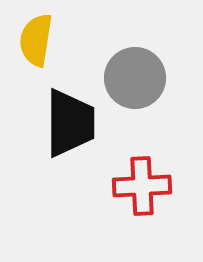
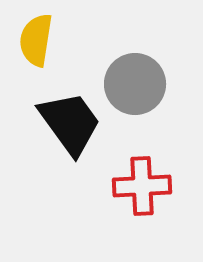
gray circle: moved 6 px down
black trapezoid: rotated 36 degrees counterclockwise
